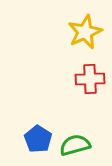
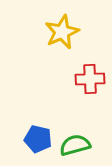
yellow star: moved 23 px left
blue pentagon: rotated 20 degrees counterclockwise
